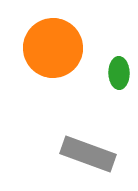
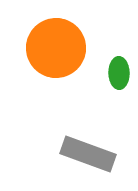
orange circle: moved 3 px right
